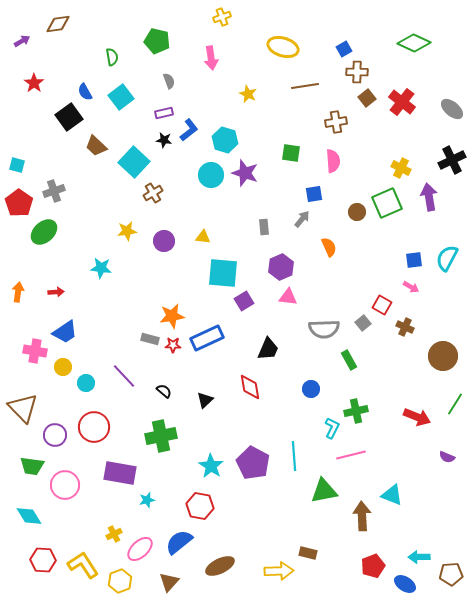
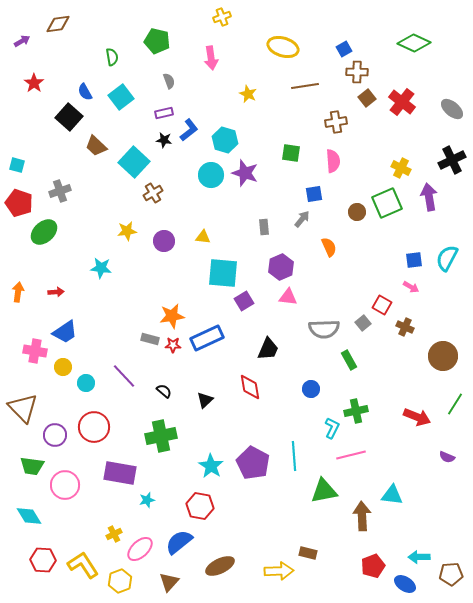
black square at (69, 117): rotated 12 degrees counterclockwise
gray cross at (54, 191): moved 6 px right
red pentagon at (19, 203): rotated 16 degrees counterclockwise
cyan triangle at (392, 495): rotated 15 degrees counterclockwise
